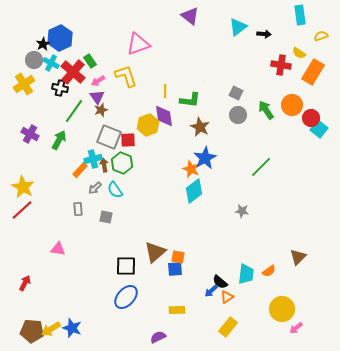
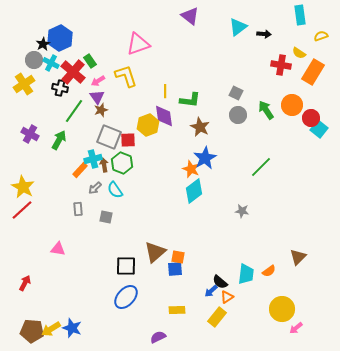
yellow rectangle at (228, 327): moved 11 px left, 10 px up
